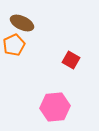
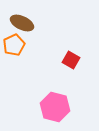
pink hexagon: rotated 20 degrees clockwise
